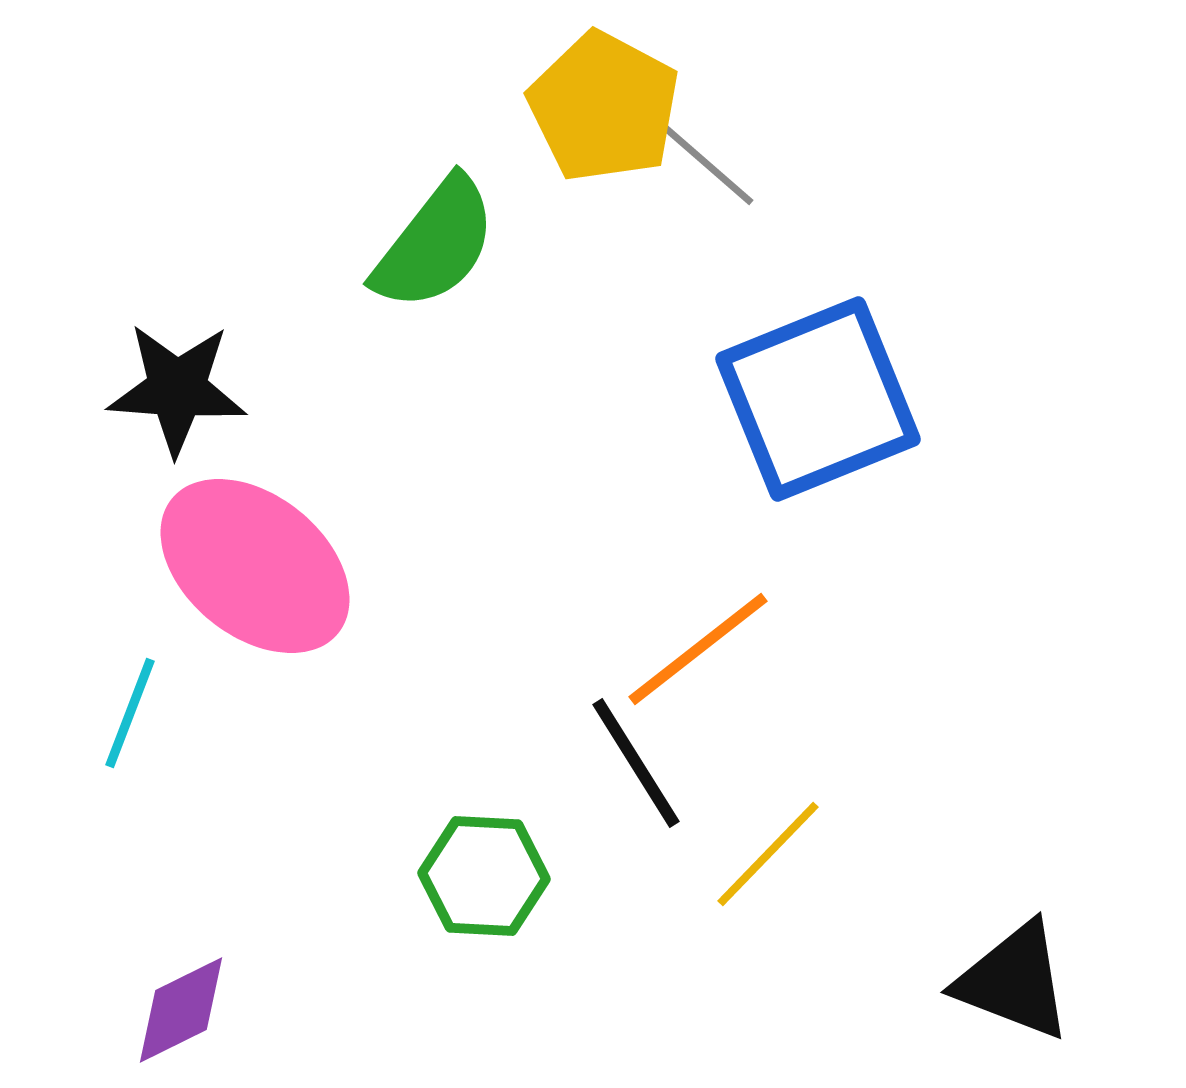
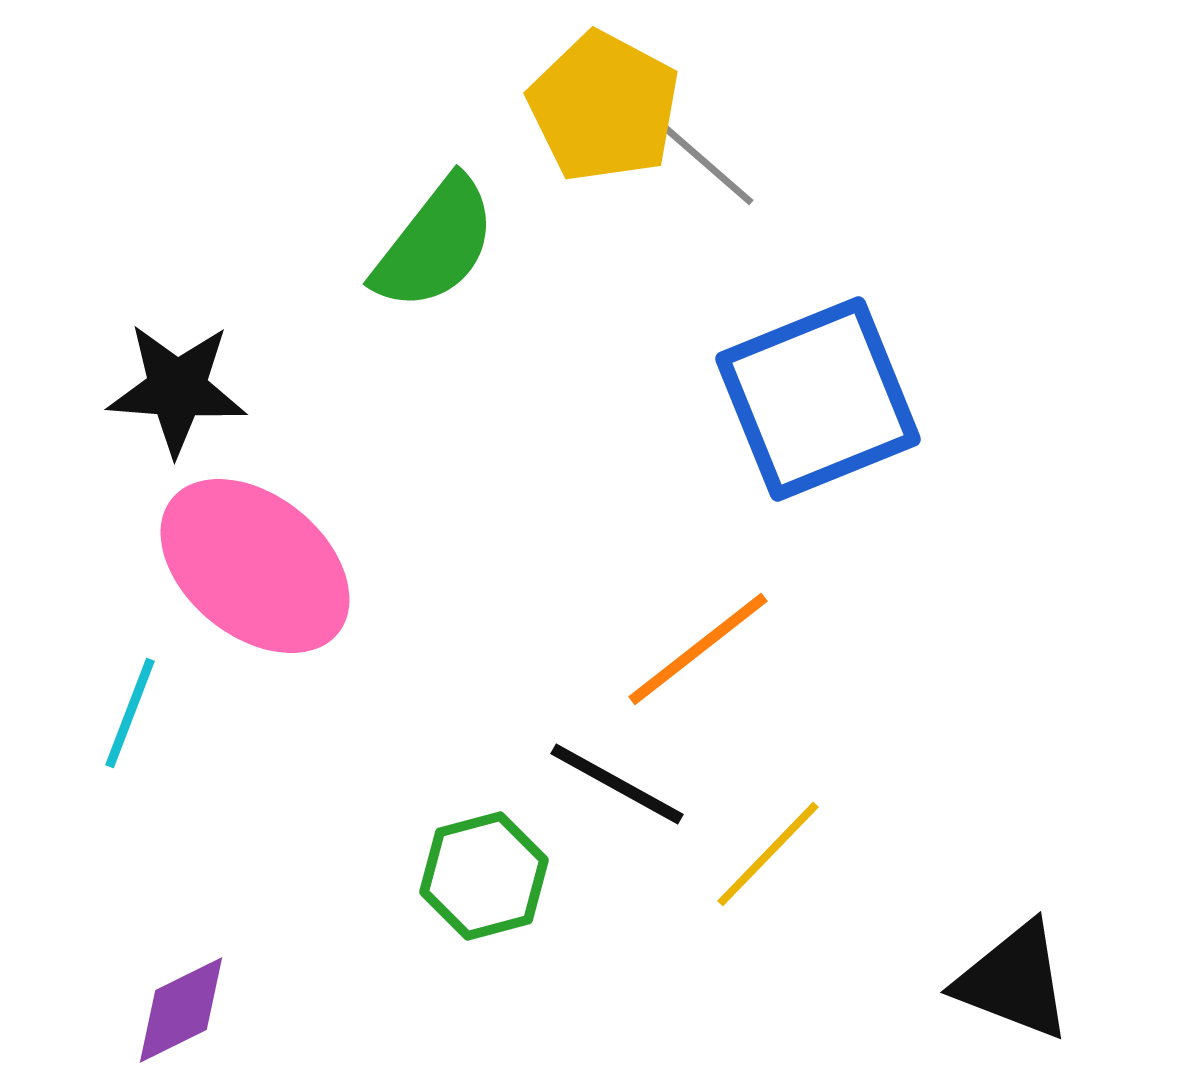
black line: moved 19 px left, 21 px down; rotated 29 degrees counterclockwise
green hexagon: rotated 18 degrees counterclockwise
